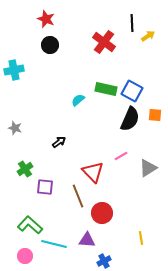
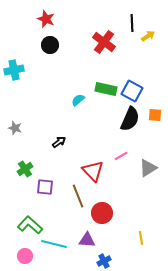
red triangle: moved 1 px up
